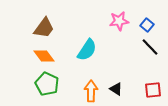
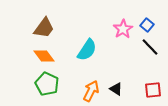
pink star: moved 4 px right, 8 px down; rotated 24 degrees counterclockwise
orange arrow: rotated 25 degrees clockwise
